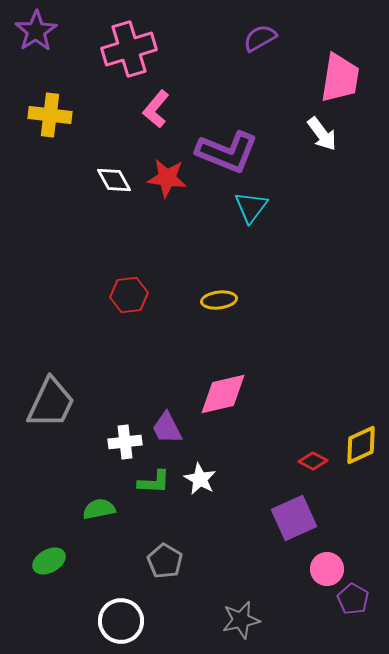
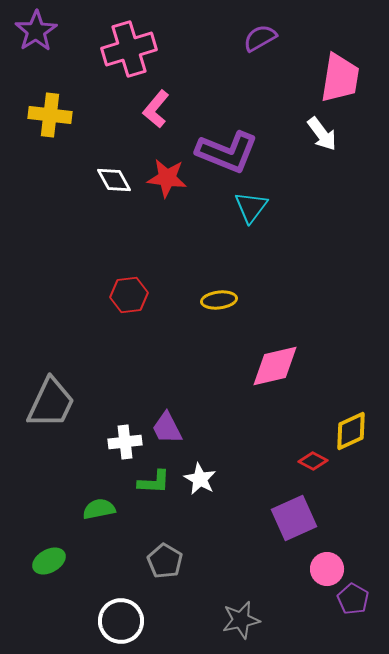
pink diamond: moved 52 px right, 28 px up
yellow diamond: moved 10 px left, 14 px up
